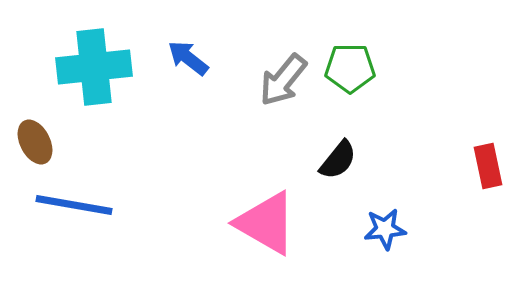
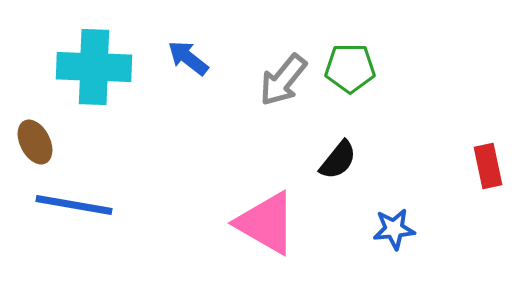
cyan cross: rotated 8 degrees clockwise
blue star: moved 9 px right
